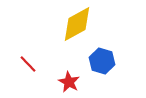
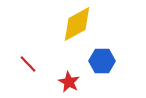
blue hexagon: rotated 15 degrees counterclockwise
